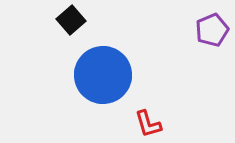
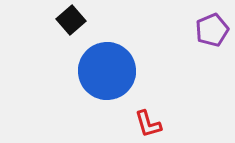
blue circle: moved 4 px right, 4 px up
